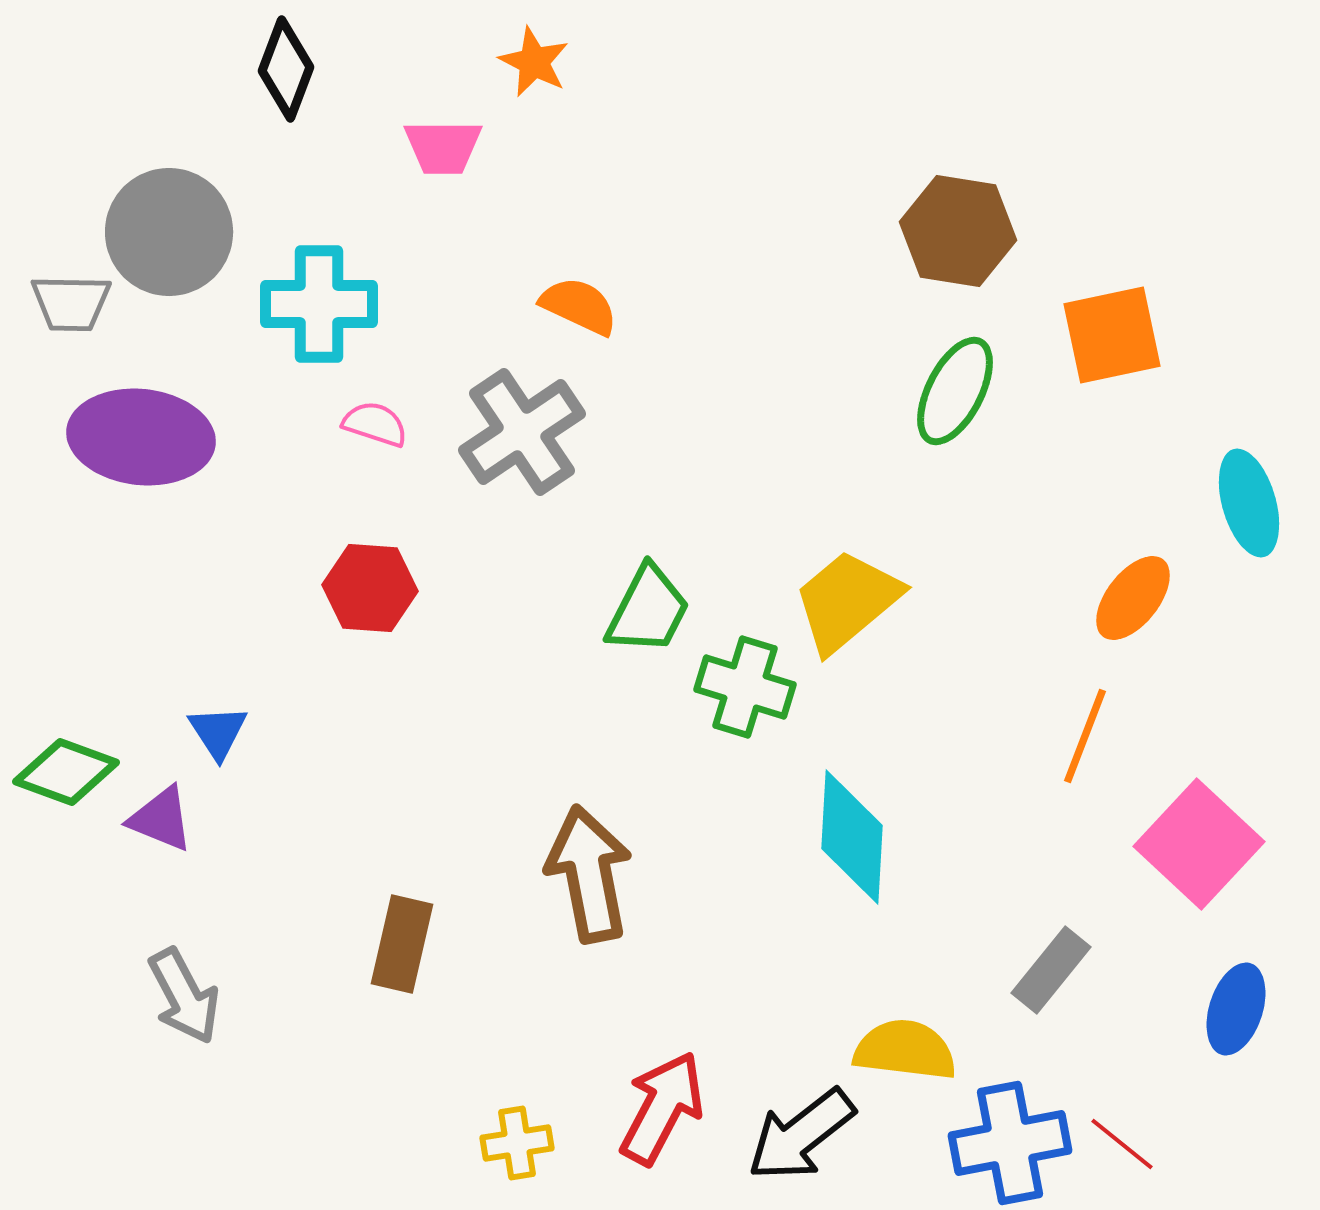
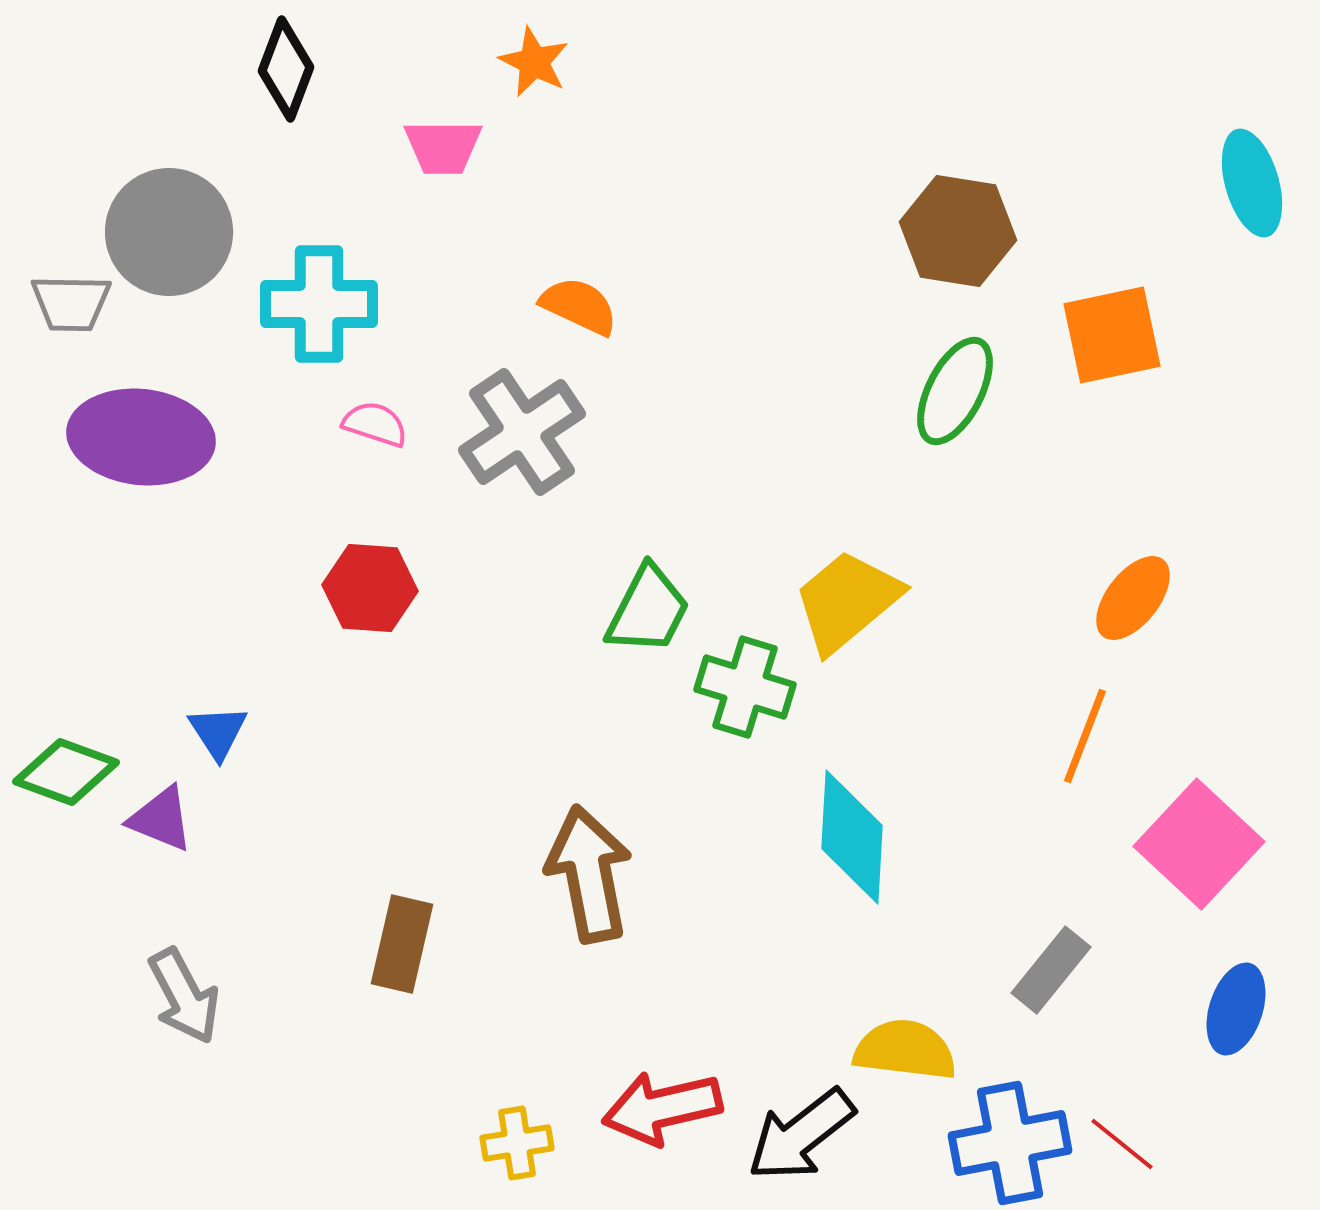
cyan ellipse: moved 3 px right, 320 px up
red arrow: rotated 131 degrees counterclockwise
